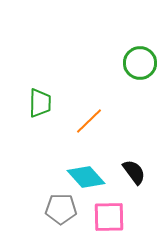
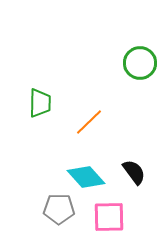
orange line: moved 1 px down
gray pentagon: moved 2 px left
